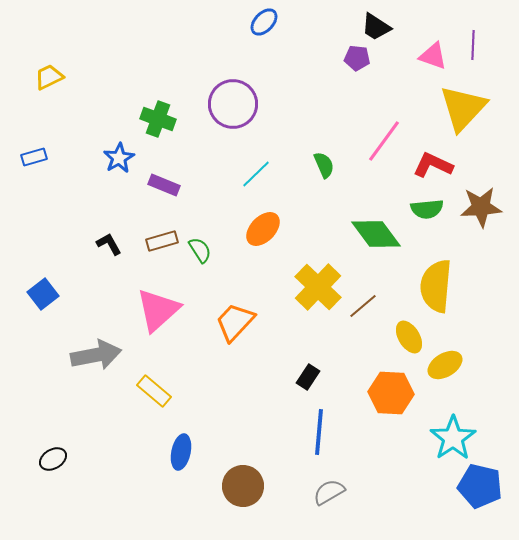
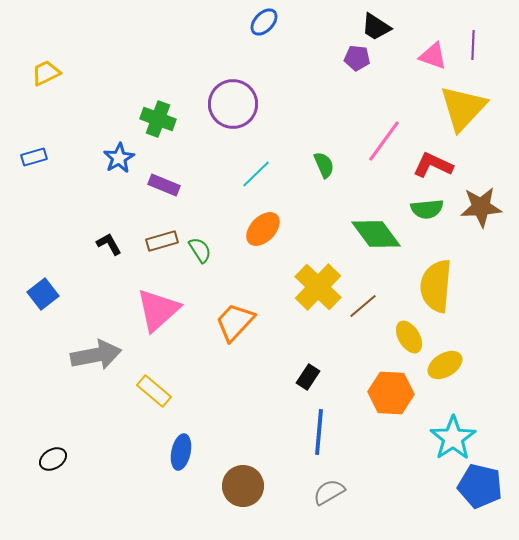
yellow trapezoid at (49, 77): moved 3 px left, 4 px up
